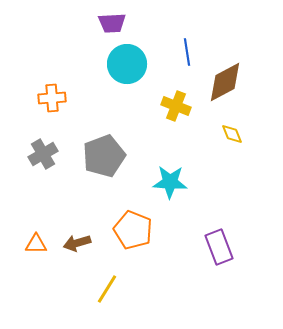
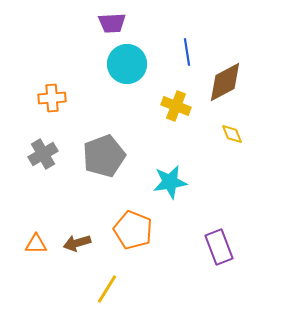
cyan star: rotated 12 degrees counterclockwise
